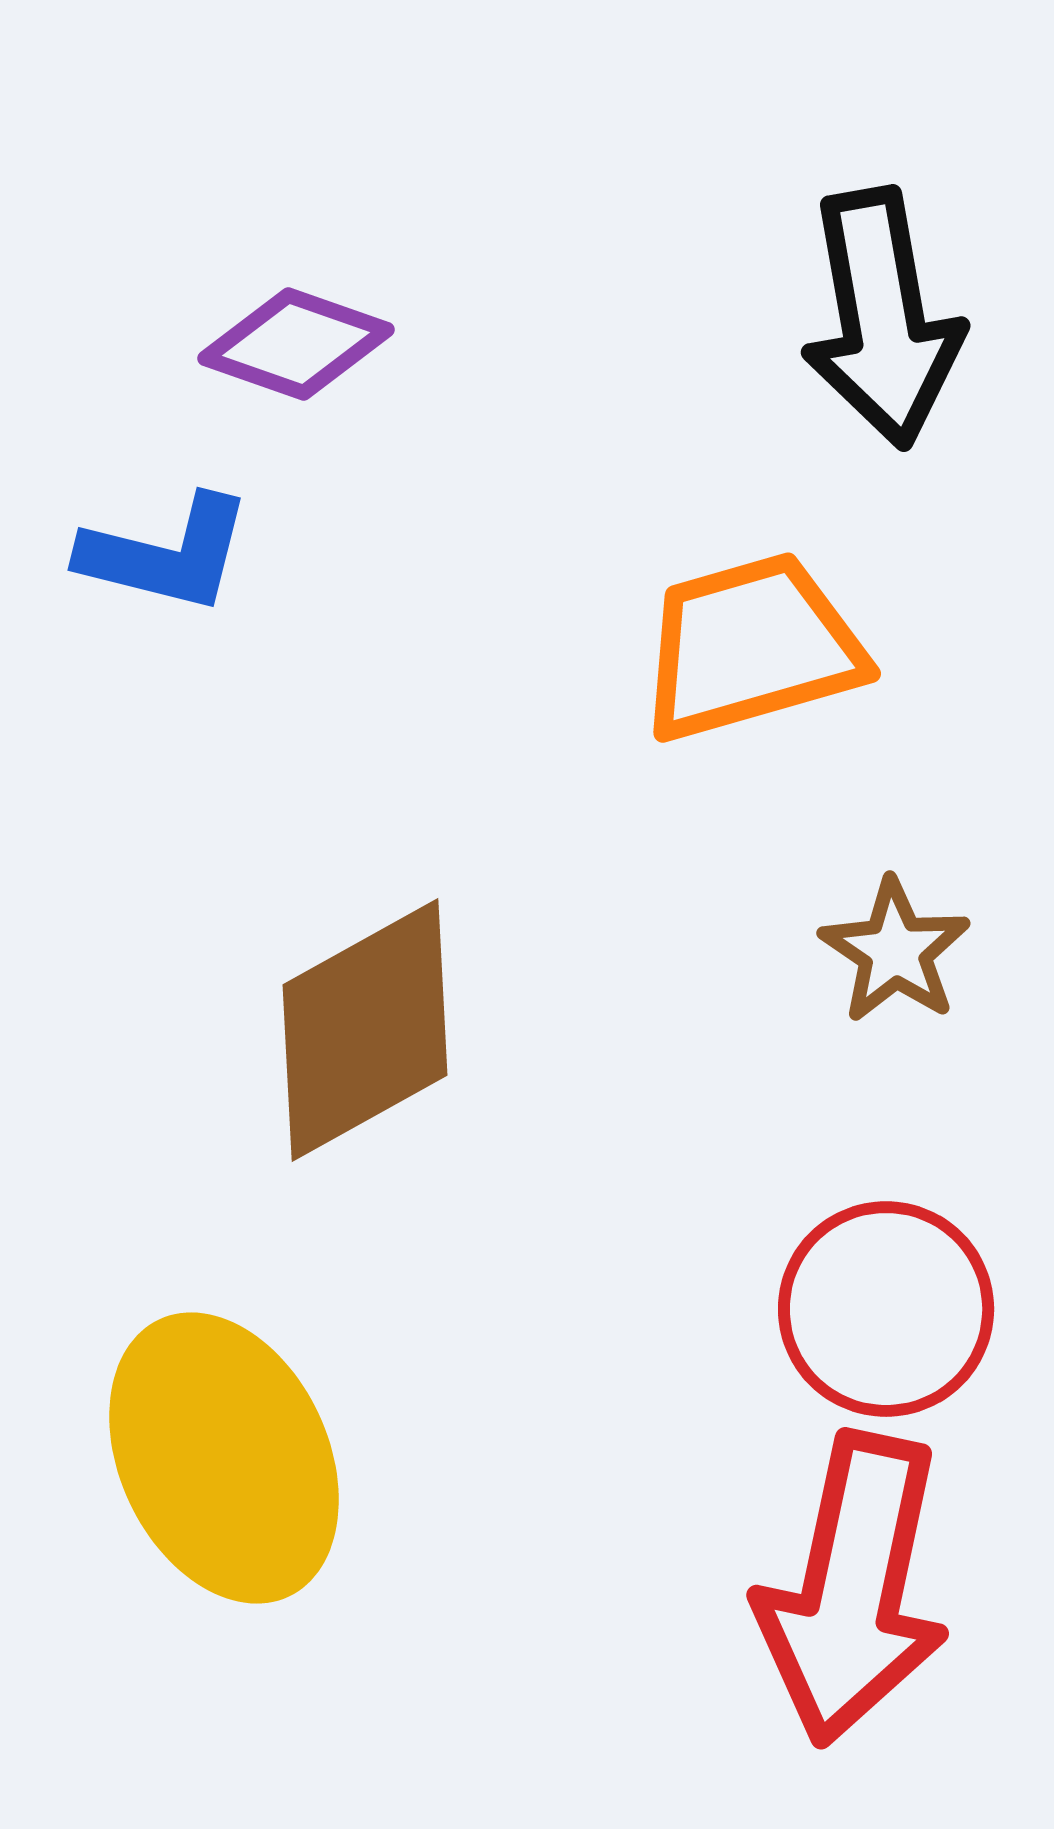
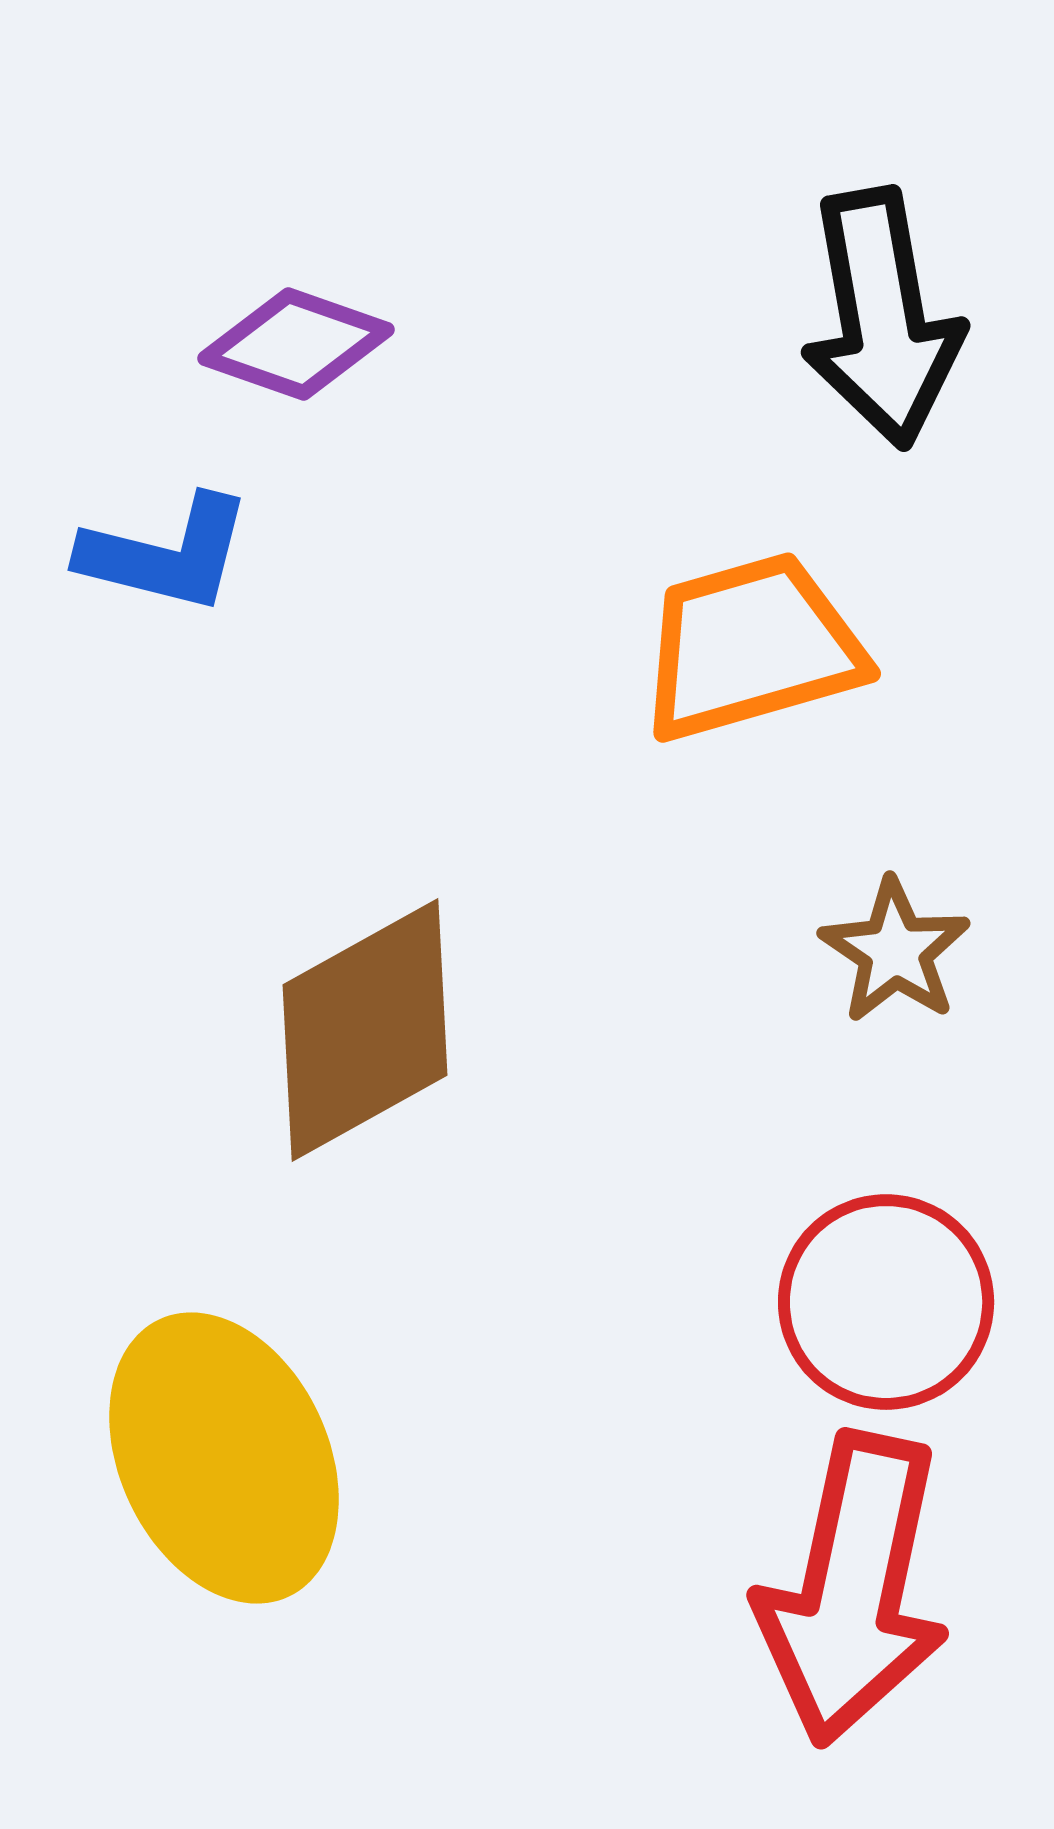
red circle: moved 7 px up
